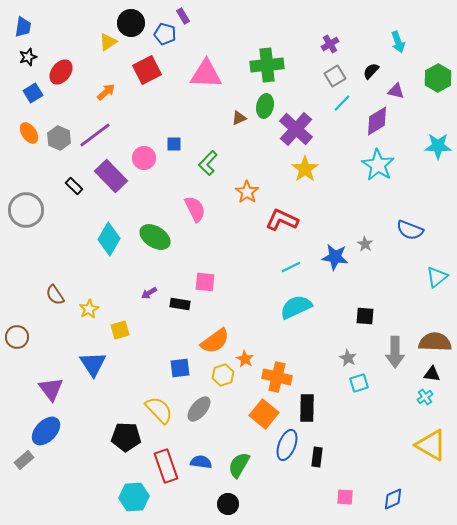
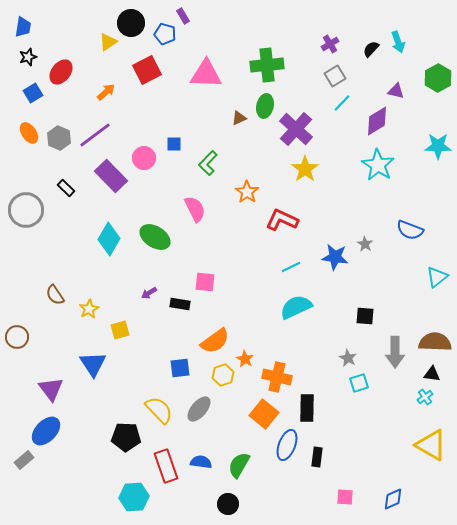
black semicircle at (371, 71): moved 22 px up
black rectangle at (74, 186): moved 8 px left, 2 px down
